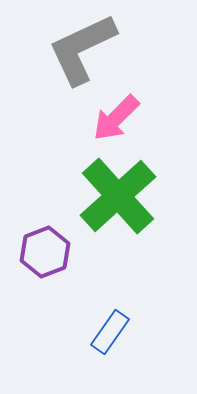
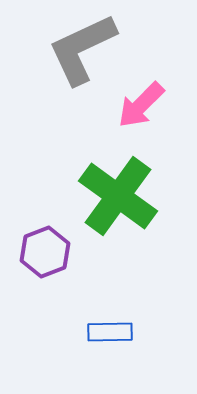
pink arrow: moved 25 px right, 13 px up
green cross: rotated 12 degrees counterclockwise
blue rectangle: rotated 54 degrees clockwise
